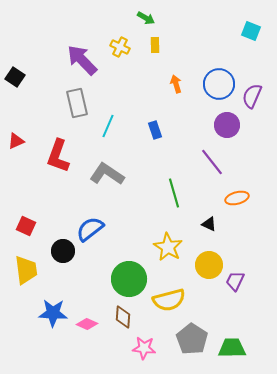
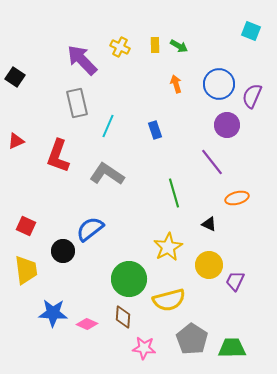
green arrow: moved 33 px right, 28 px down
yellow star: rotated 12 degrees clockwise
